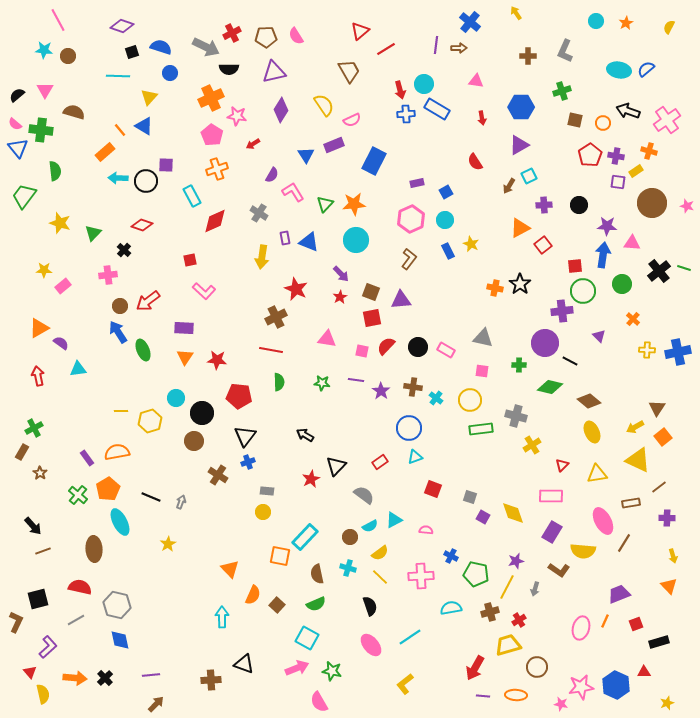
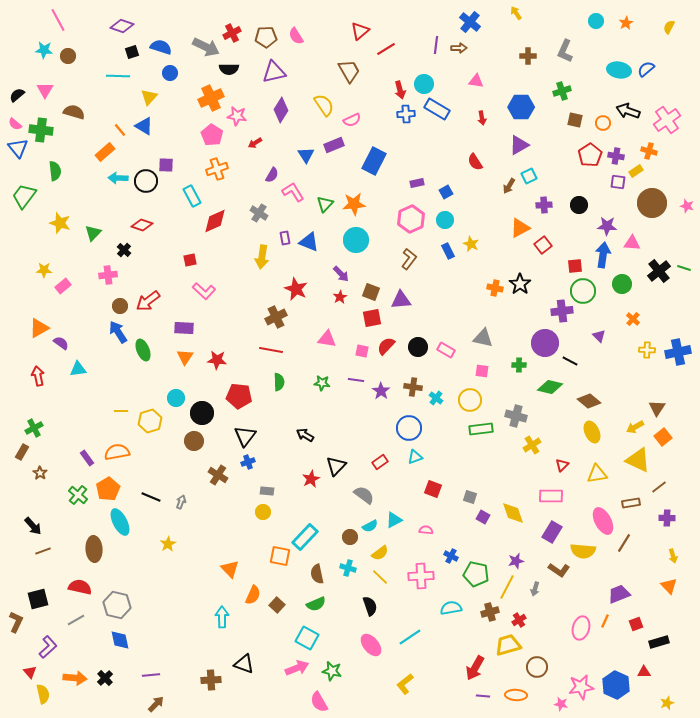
red arrow at (253, 144): moved 2 px right, 1 px up
